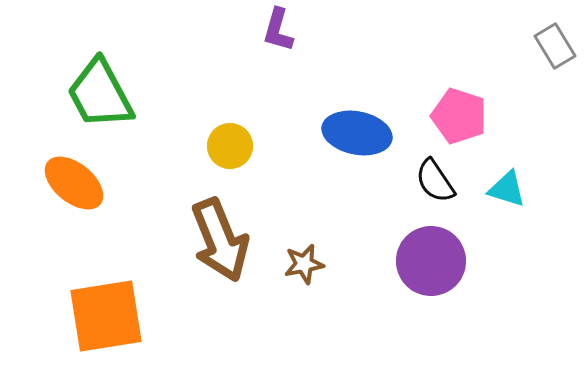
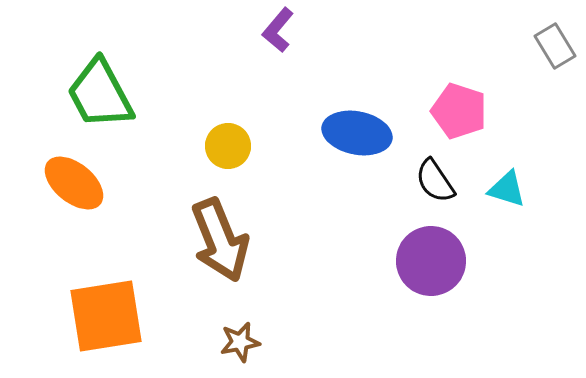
purple L-shape: rotated 24 degrees clockwise
pink pentagon: moved 5 px up
yellow circle: moved 2 px left
brown star: moved 64 px left, 78 px down
